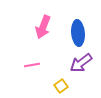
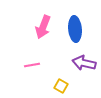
blue ellipse: moved 3 px left, 4 px up
purple arrow: moved 3 px right; rotated 50 degrees clockwise
yellow square: rotated 24 degrees counterclockwise
